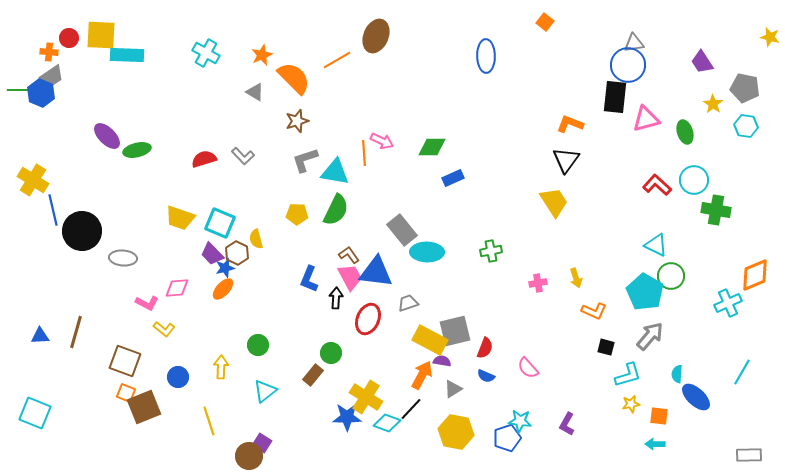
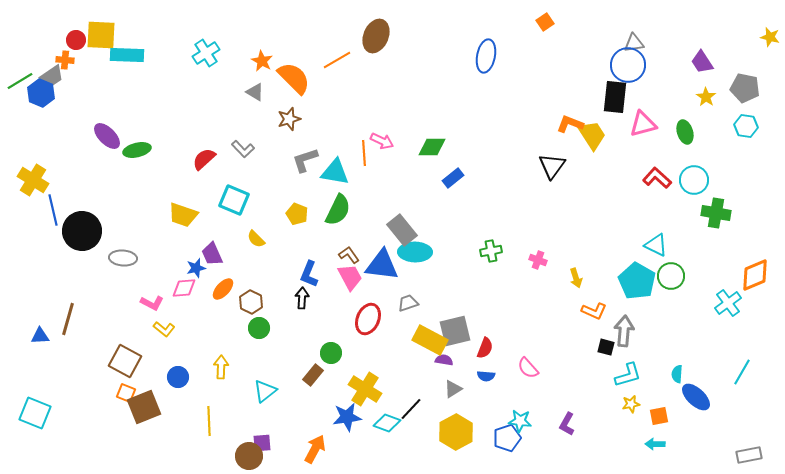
orange square at (545, 22): rotated 18 degrees clockwise
red circle at (69, 38): moved 7 px right, 2 px down
orange cross at (49, 52): moved 16 px right, 8 px down
cyan cross at (206, 53): rotated 28 degrees clockwise
orange star at (262, 55): moved 6 px down; rotated 20 degrees counterclockwise
blue ellipse at (486, 56): rotated 12 degrees clockwise
green line at (21, 90): moved 1 px left, 9 px up; rotated 32 degrees counterclockwise
yellow star at (713, 104): moved 7 px left, 7 px up
pink triangle at (646, 119): moved 3 px left, 5 px down
brown star at (297, 121): moved 8 px left, 2 px up
gray L-shape at (243, 156): moved 7 px up
red semicircle at (204, 159): rotated 25 degrees counterclockwise
black triangle at (566, 160): moved 14 px left, 6 px down
blue rectangle at (453, 178): rotated 15 degrees counterclockwise
red L-shape at (657, 185): moved 7 px up
yellow trapezoid at (554, 202): moved 38 px right, 67 px up
green semicircle at (336, 210): moved 2 px right
green cross at (716, 210): moved 3 px down
yellow pentagon at (297, 214): rotated 20 degrees clockwise
yellow trapezoid at (180, 218): moved 3 px right, 3 px up
cyan square at (220, 223): moved 14 px right, 23 px up
yellow semicircle at (256, 239): rotated 30 degrees counterclockwise
cyan ellipse at (427, 252): moved 12 px left
brown hexagon at (237, 253): moved 14 px right, 49 px down
purple trapezoid at (212, 254): rotated 20 degrees clockwise
blue star at (225, 268): moved 29 px left
blue triangle at (376, 272): moved 6 px right, 7 px up
blue L-shape at (309, 279): moved 5 px up
pink cross at (538, 283): moved 23 px up; rotated 30 degrees clockwise
pink diamond at (177, 288): moved 7 px right
cyan pentagon at (645, 292): moved 8 px left, 11 px up
black arrow at (336, 298): moved 34 px left
pink L-shape at (147, 303): moved 5 px right
cyan cross at (728, 303): rotated 12 degrees counterclockwise
brown line at (76, 332): moved 8 px left, 13 px up
gray arrow at (650, 336): moved 26 px left, 5 px up; rotated 36 degrees counterclockwise
green circle at (258, 345): moved 1 px right, 17 px up
brown square at (125, 361): rotated 8 degrees clockwise
purple semicircle at (442, 361): moved 2 px right, 1 px up
orange arrow at (422, 375): moved 107 px left, 74 px down
blue semicircle at (486, 376): rotated 18 degrees counterclockwise
yellow cross at (366, 397): moved 1 px left, 8 px up
orange square at (659, 416): rotated 18 degrees counterclockwise
blue star at (347, 417): rotated 8 degrees counterclockwise
yellow line at (209, 421): rotated 16 degrees clockwise
yellow hexagon at (456, 432): rotated 20 degrees clockwise
purple square at (262, 443): rotated 36 degrees counterclockwise
gray rectangle at (749, 455): rotated 10 degrees counterclockwise
